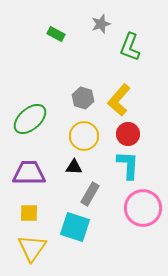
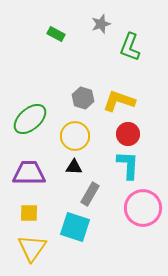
yellow L-shape: moved 1 px down; rotated 68 degrees clockwise
yellow circle: moved 9 px left
